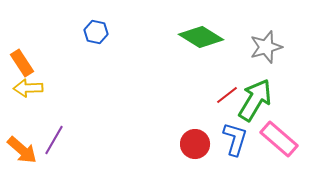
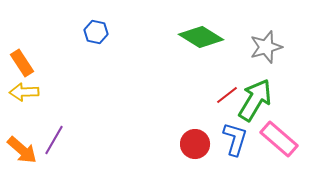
yellow arrow: moved 4 px left, 4 px down
